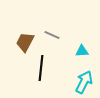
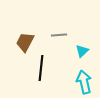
gray line: moved 7 px right; rotated 28 degrees counterclockwise
cyan triangle: rotated 40 degrees counterclockwise
cyan arrow: rotated 40 degrees counterclockwise
